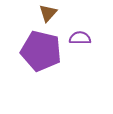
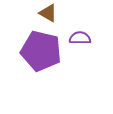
brown triangle: rotated 42 degrees counterclockwise
